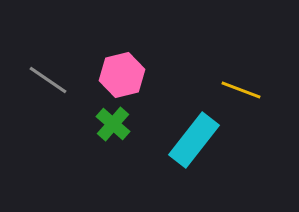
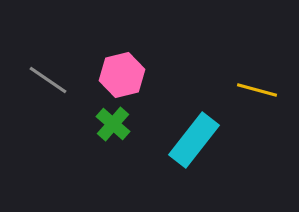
yellow line: moved 16 px right; rotated 6 degrees counterclockwise
